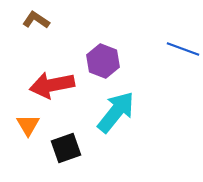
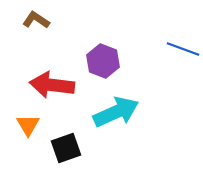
red arrow: rotated 18 degrees clockwise
cyan arrow: rotated 27 degrees clockwise
